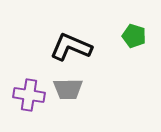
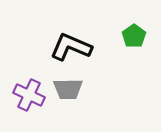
green pentagon: rotated 20 degrees clockwise
purple cross: rotated 16 degrees clockwise
